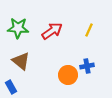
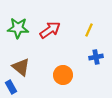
red arrow: moved 2 px left, 1 px up
brown triangle: moved 6 px down
blue cross: moved 9 px right, 9 px up
orange circle: moved 5 px left
